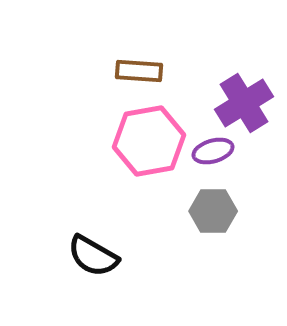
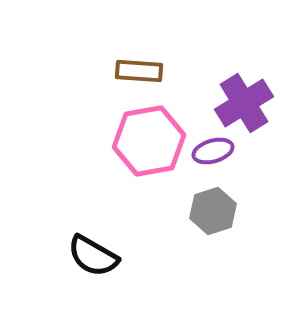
gray hexagon: rotated 18 degrees counterclockwise
